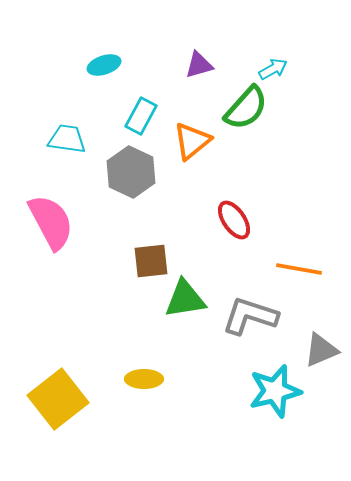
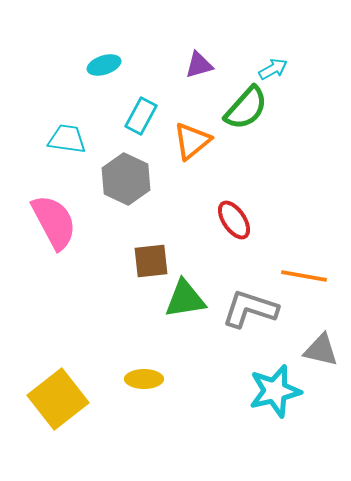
gray hexagon: moved 5 px left, 7 px down
pink semicircle: moved 3 px right
orange line: moved 5 px right, 7 px down
gray L-shape: moved 7 px up
gray triangle: rotated 36 degrees clockwise
